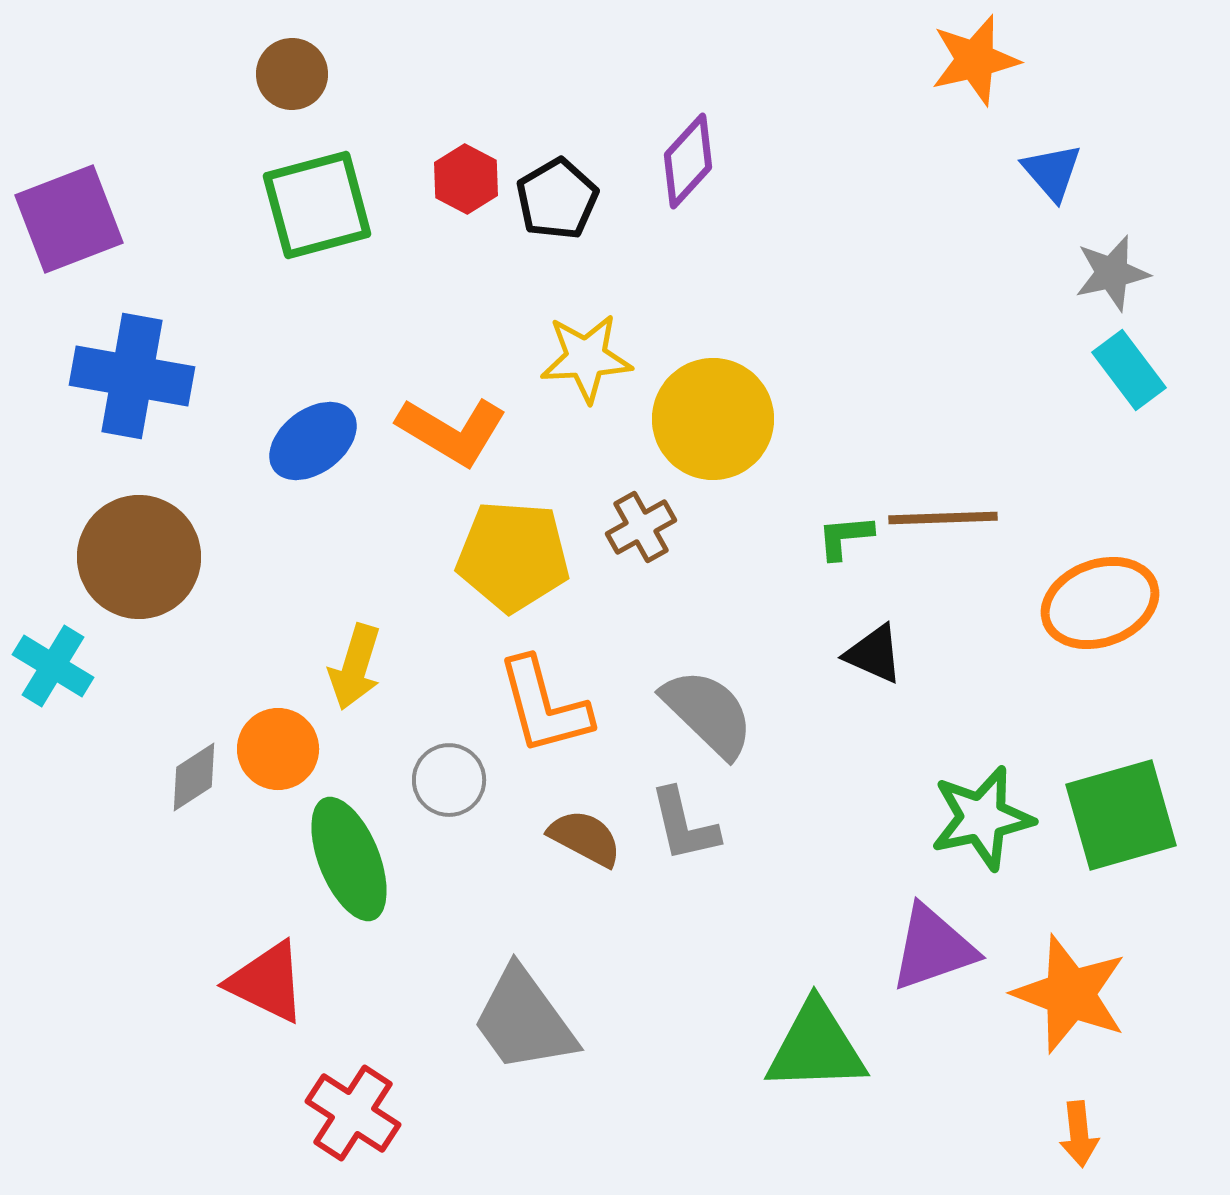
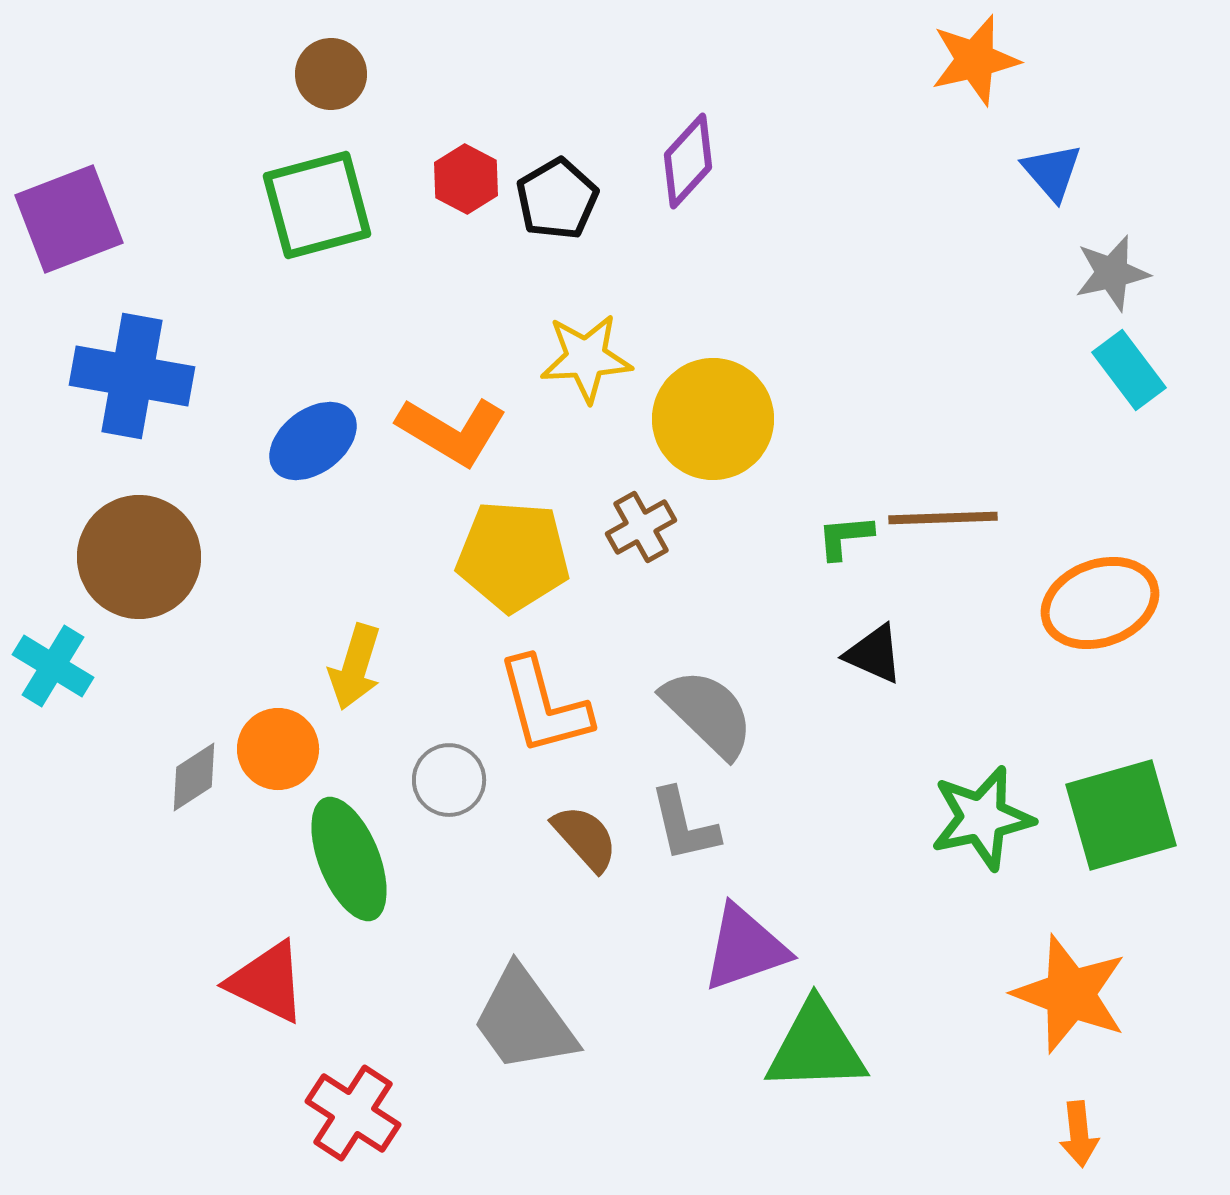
brown circle at (292, 74): moved 39 px right
brown semicircle at (585, 838): rotated 20 degrees clockwise
purple triangle at (933, 948): moved 188 px left
